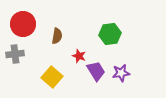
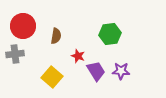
red circle: moved 2 px down
brown semicircle: moved 1 px left
red star: moved 1 px left
purple star: moved 2 px up; rotated 12 degrees clockwise
